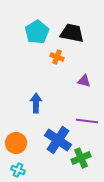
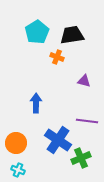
black trapezoid: moved 2 px down; rotated 20 degrees counterclockwise
